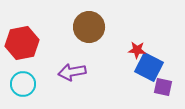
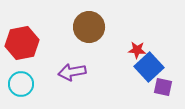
blue square: rotated 20 degrees clockwise
cyan circle: moved 2 px left
